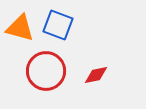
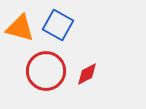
blue square: rotated 8 degrees clockwise
red diamond: moved 9 px left, 1 px up; rotated 15 degrees counterclockwise
